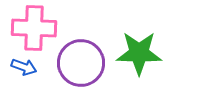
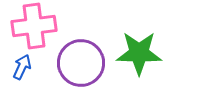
pink cross: moved 2 px up; rotated 9 degrees counterclockwise
blue arrow: moved 2 px left; rotated 85 degrees counterclockwise
